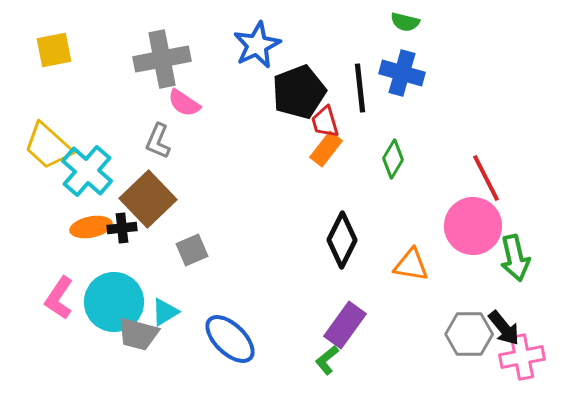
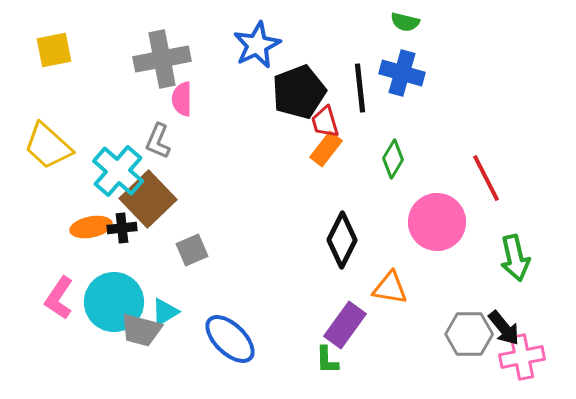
pink semicircle: moved 2 px left, 4 px up; rotated 56 degrees clockwise
cyan cross: moved 31 px right
pink circle: moved 36 px left, 4 px up
orange triangle: moved 21 px left, 23 px down
gray trapezoid: moved 3 px right, 4 px up
green L-shape: rotated 52 degrees counterclockwise
